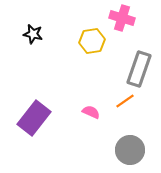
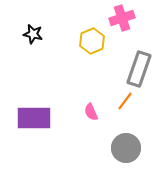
pink cross: rotated 35 degrees counterclockwise
yellow hexagon: rotated 15 degrees counterclockwise
orange line: rotated 18 degrees counterclockwise
pink semicircle: rotated 138 degrees counterclockwise
purple rectangle: rotated 52 degrees clockwise
gray circle: moved 4 px left, 2 px up
